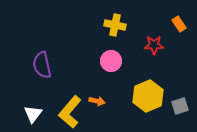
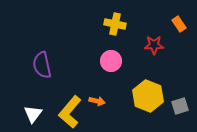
yellow cross: moved 1 px up
yellow hexagon: rotated 16 degrees counterclockwise
